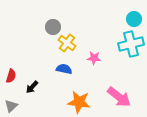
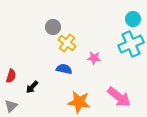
cyan circle: moved 1 px left
cyan cross: rotated 10 degrees counterclockwise
